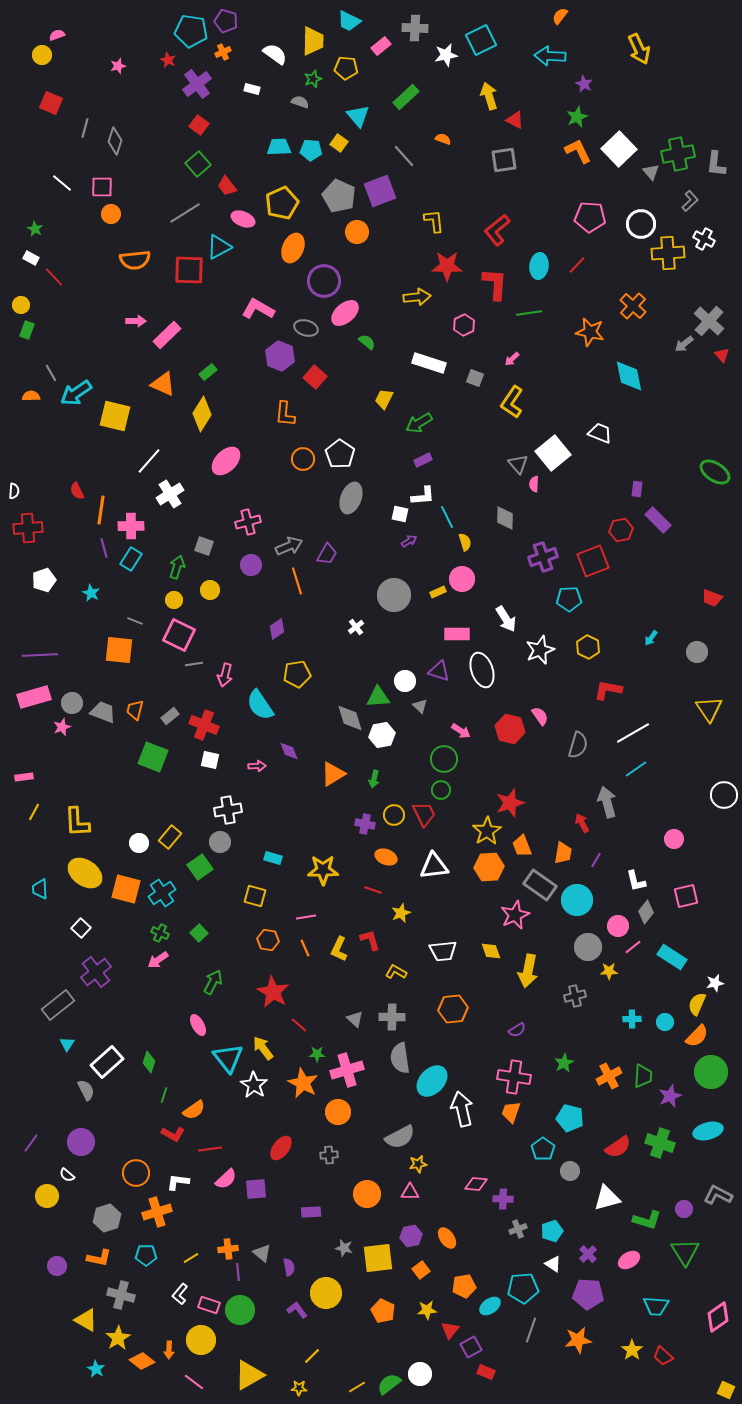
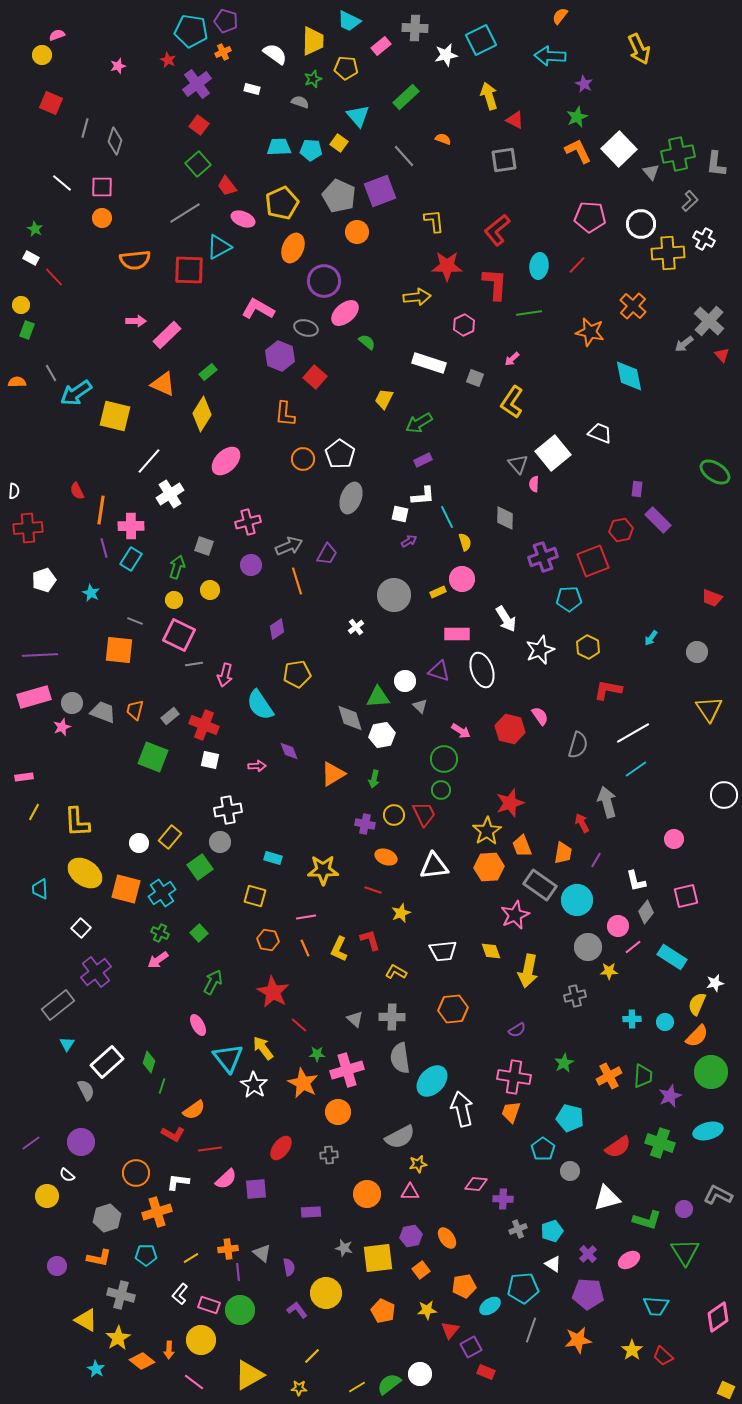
orange circle at (111, 214): moved 9 px left, 4 px down
orange semicircle at (31, 396): moved 14 px left, 14 px up
green line at (164, 1095): moved 2 px left, 9 px up
purple line at (31, 1143): rotated 18 degrees clockwise
